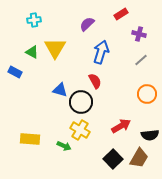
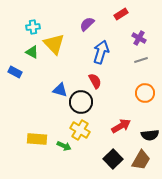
cyan cross: moved 1 px left, 7 px down
purple cross: moved 4 px down; rotated 16 degrees clockwise
yellow triangle: moved 1 px left, 4 px up; rotated 15 degrees counterclockwise
gray line: rotated 24 degrees clockwise
orange circle: moved 2 px left, 1 px up
yellow rectangle: moved 7 px right
brown trapezoid: moved 2 px right, 2 px down
